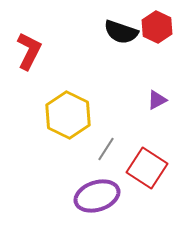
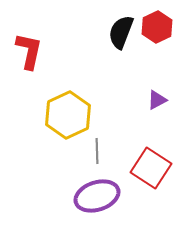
red hexagon: rotated 8 degrees clockwise
black semicircle: rotated 92 degrees clockwise
red L-shape: rotated 15 degrees counterclockwise
yellow hexagon: rotated 9 degrees clockwise
gray line: moved 9 px left, 2 px down; rotated 35 degrees counterclockwise
red square: moved 4 px right
